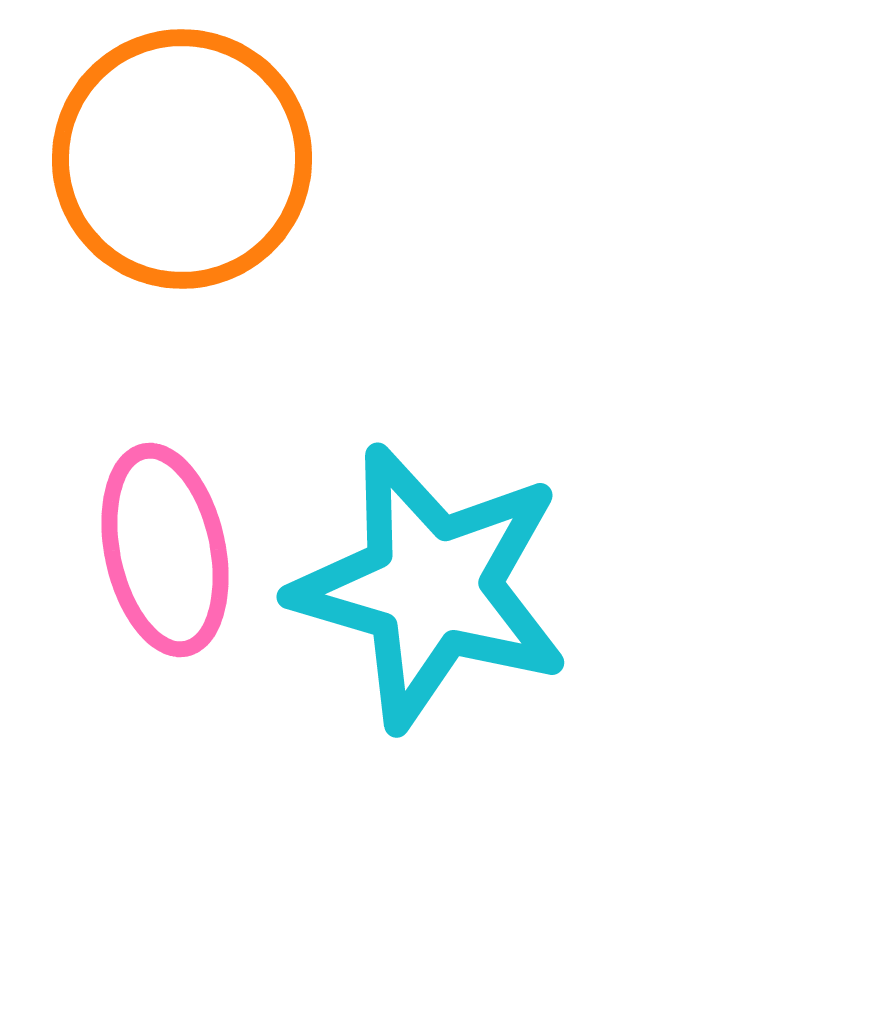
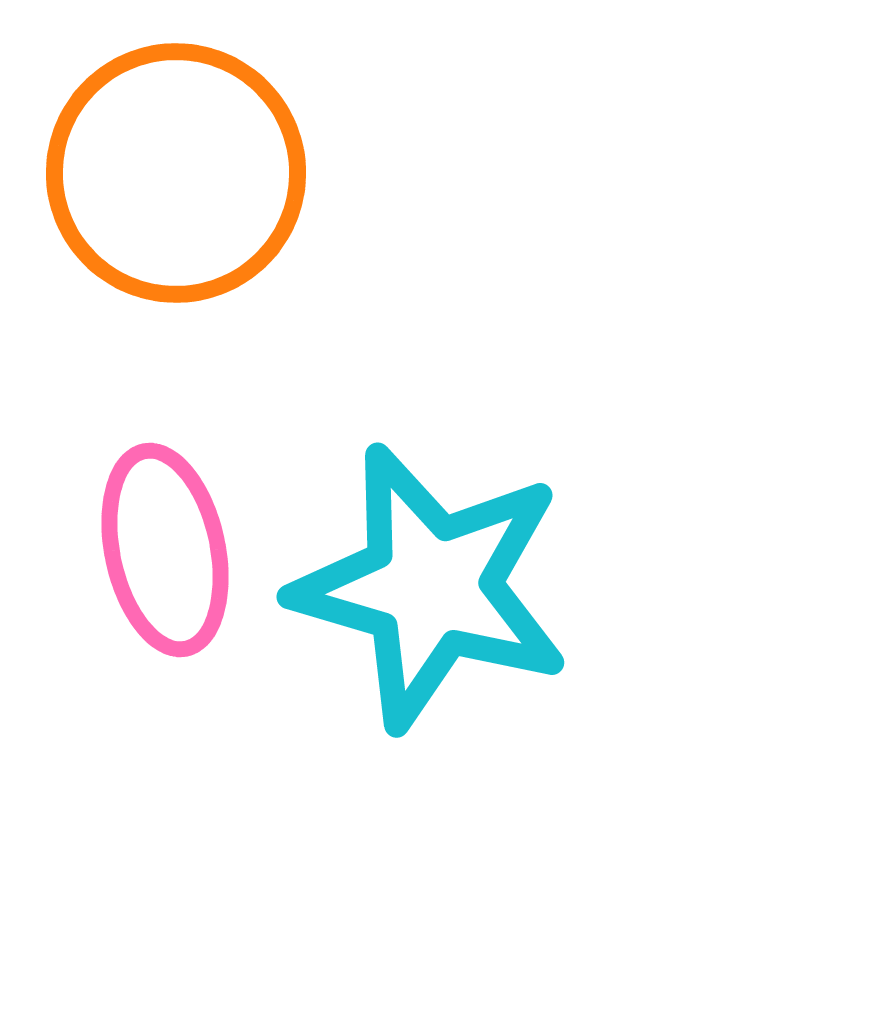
orange circle: moved 6 px left, 14 px down
